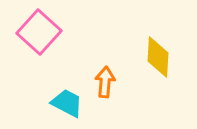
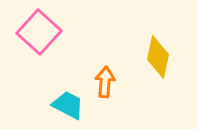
yellow diamond: rotated 9 degrees clockwise
cyan trapezoid: moved 1 px right, 2 px down
